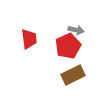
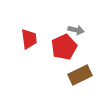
red pentagon: moved 4 px left, 1 px down
brown rectangle: moved 7 px right
